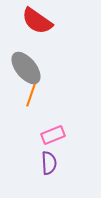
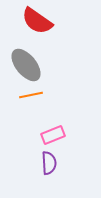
gray ellipse: moved 3 px up
orange line: rotated 60 degrees clockwise
